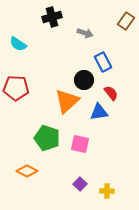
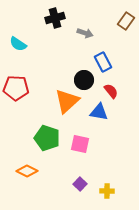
black cross: moved 3 px right, 1 px down
red semicircle: moved 2 px up
blue triangle: rotated 18 degrees clockwise
